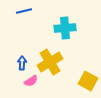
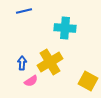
cyan cross: rotated 10 degrees clockwise
